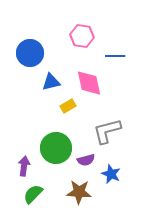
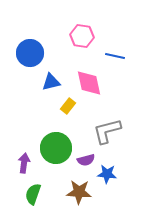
blue line: rotated 12 degrees clockwise
yellow rectangle: rotated 21 degrees counterclockwise
purple arrow: moved 3 px up
blue star: moved 4 px left; rotated 18 degrees counterclockwise
green semicircle: rotated 25 degrees counterclockwise
